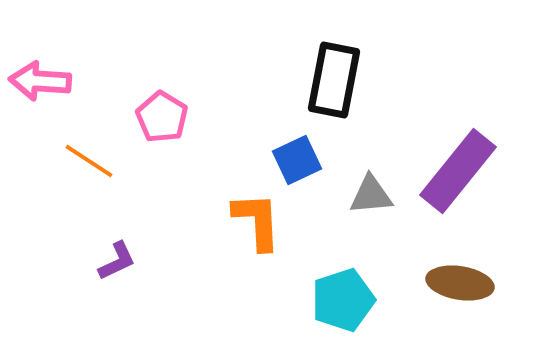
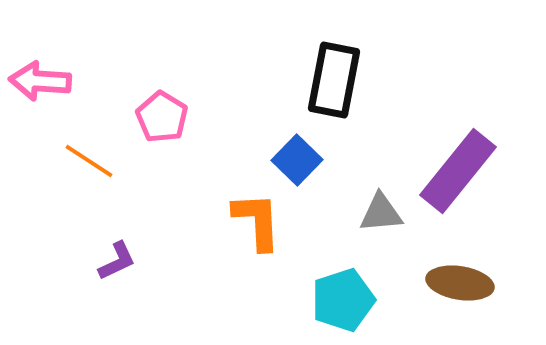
blue square: rotated 21 degrees counterclockwise
gray triangle: moved 10 px right, 18 px down
